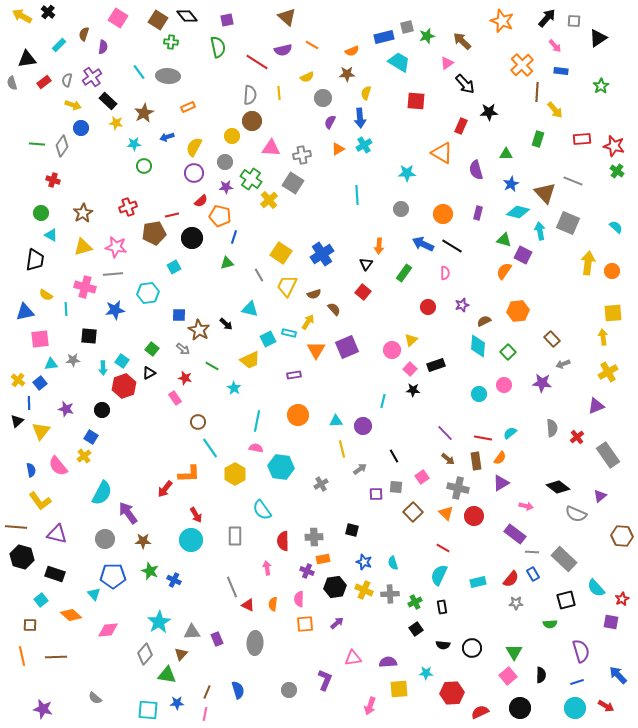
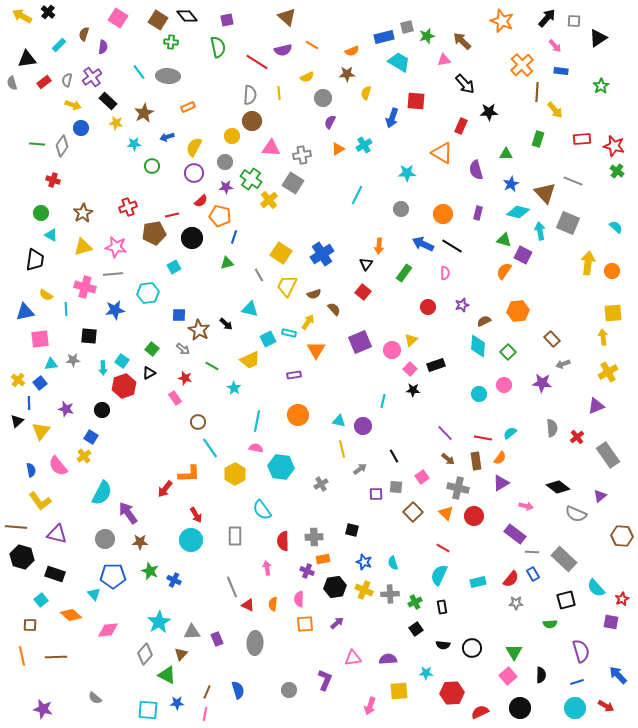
pink triangle at (447, 63): moved 3 px left, 3 px up; rotated 24 degrees clockwise
blue arrow at (360, 118): moved 32 px right; rotated 24 degrees clockwise
green circle at (144, 166): moved 8 px right
cyan line at (357, 195): rotated 30 degrees clockwise
purple square at (347, 347): moved 13 px right, 5 px up
cyan triangle at (336, 421): moved 3 px right; rotated 16 degrees clockwise
brown star at (143, 541): moved 3 px left, 1 px down
purple semicircle at (388, 662): moved 3 px up
green triangle at (167, 675): rotated 18 degrees clockwise
yellow square at (399, 689): moved 2 px down
